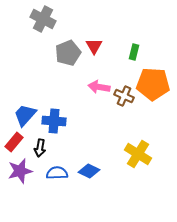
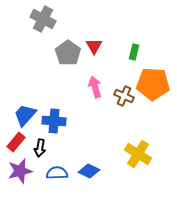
gray pentagon: rotated 15 degrees counterclockwise
pink arrow: moved 4 px left; rotated 65 degrees clockwise
red rectangle: moved 2 px right
